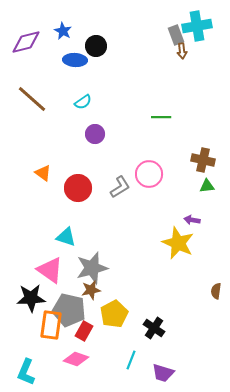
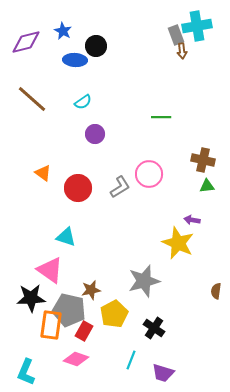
gray star: moved 52 px right, 13 px down
